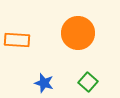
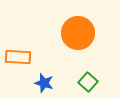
orange rectangle: moved 1 px right, 17 px down
